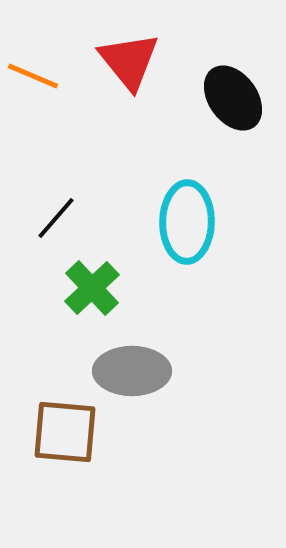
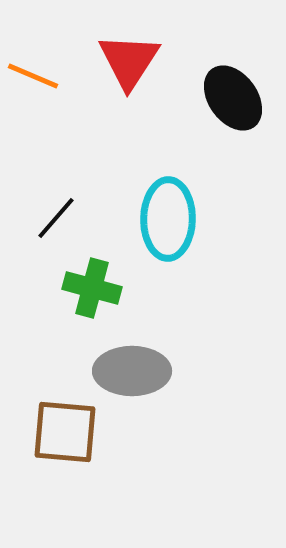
red triangle: rotated 12 degrees clockwise
cyan ellipse: moved 19 px left, 3 px up
green cross: rotated 32 degrees counterclockwise
